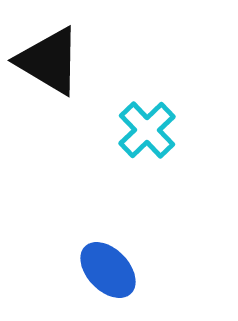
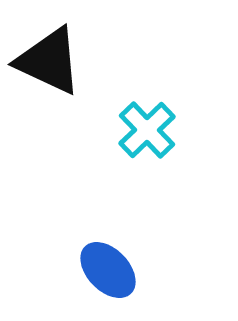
black triangle: rotated 6 degrees counterclockwise
